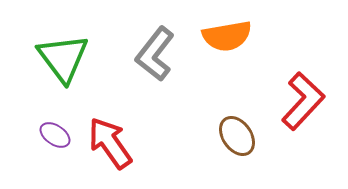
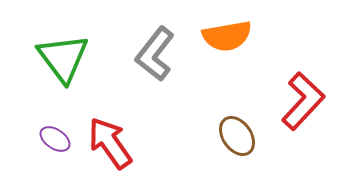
purple ellipse: moved 4 px down
